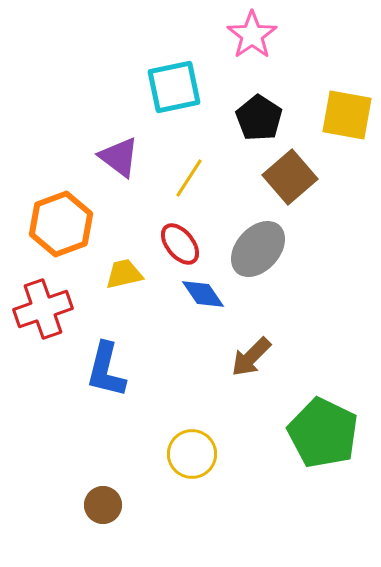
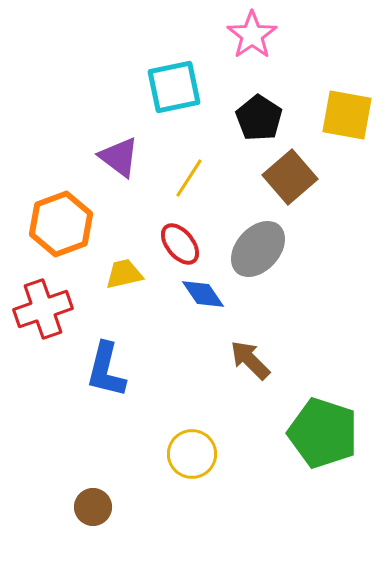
brown arrow: moved 1 px left, 3 px down; rotated 90 degrees clockwise
green pentagon: rotated 8 degrees counterclockwise
brown circle: moved 10 px left, 2 px down
